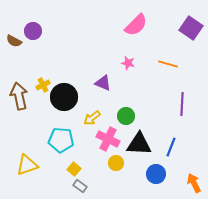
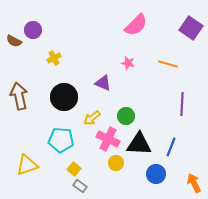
purple circle: moved 1 px up
yellow cross: moved 11 px right, 27 px up
